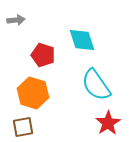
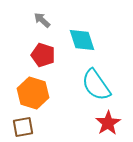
gray arrow: moved 26 px right; rotated 132 degrees counterclockwise
